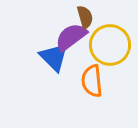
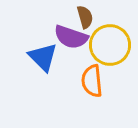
purple semicircle: rotated 124 degrees counterclockwise
blue triangle: moved 11 px left
